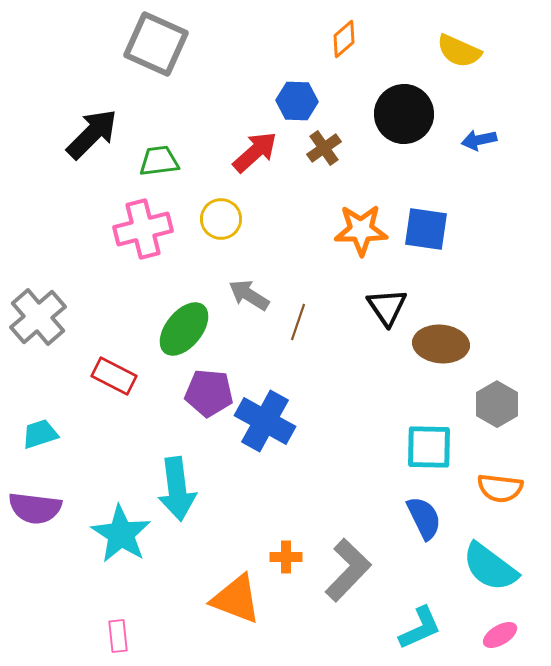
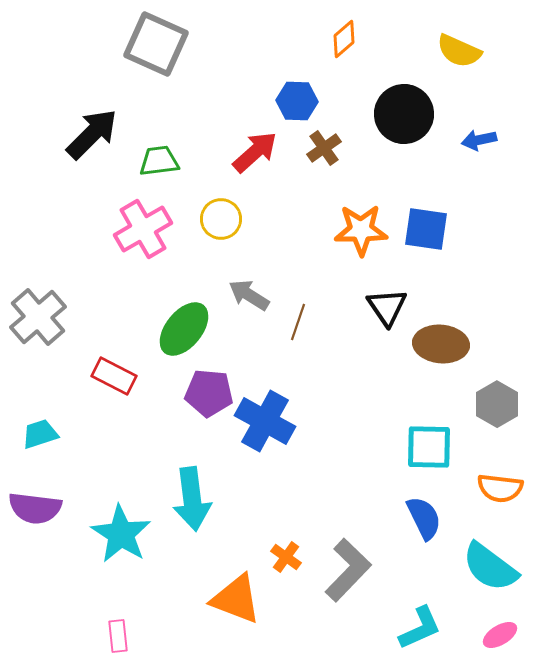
pink cross: rotated 16 degrees counterclockwise
cyan arrow: moved 15 px right, 10 px down
orange cross: rotated 36 degrees clockwise
